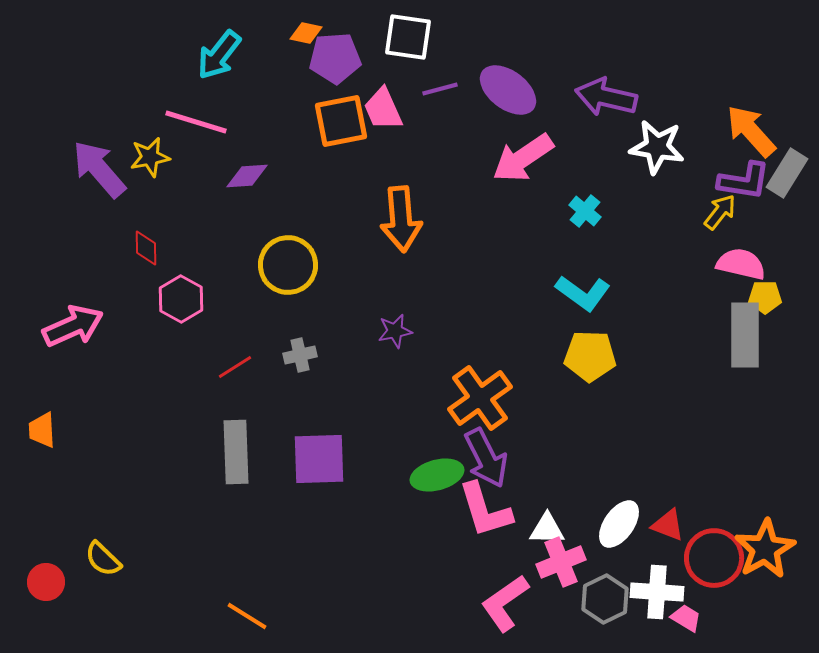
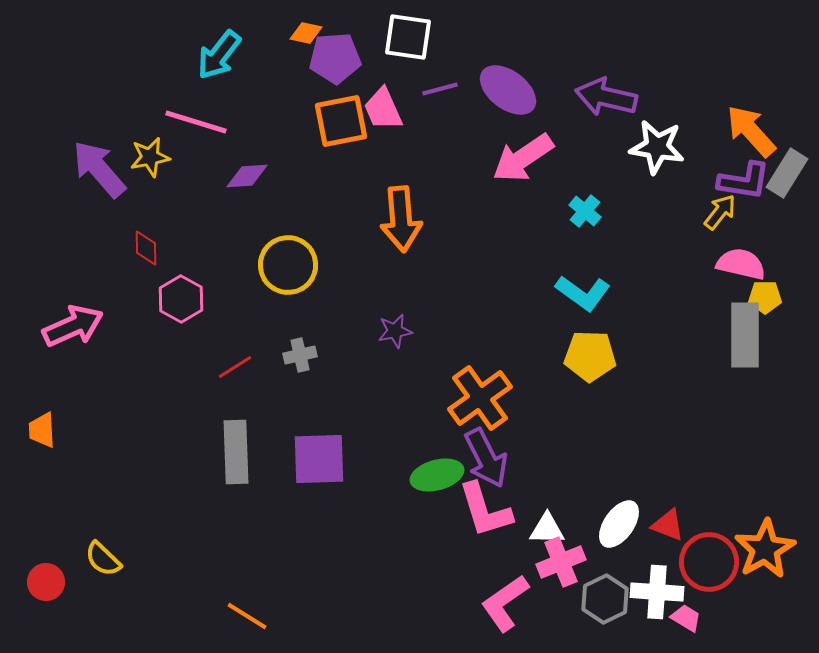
red circle at (714, 558): moved 5 px left, 4 px down
